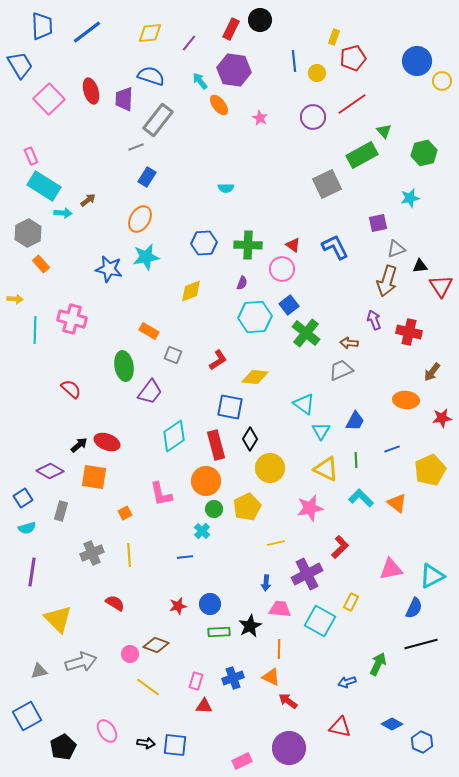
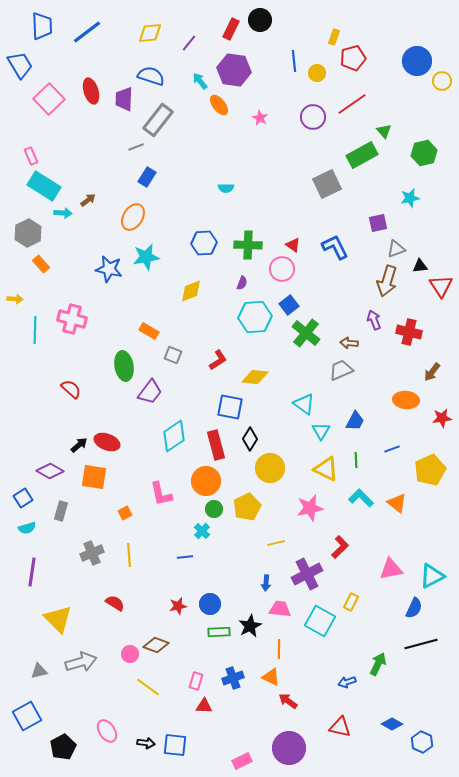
orange ellipse at (140, 219): moved 7 px left, 2 px up
